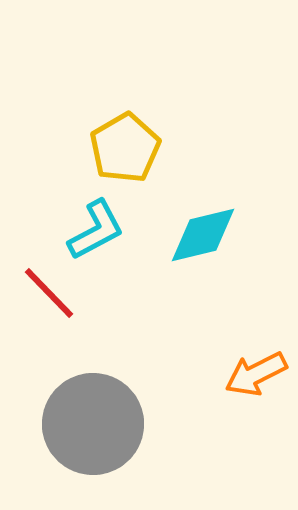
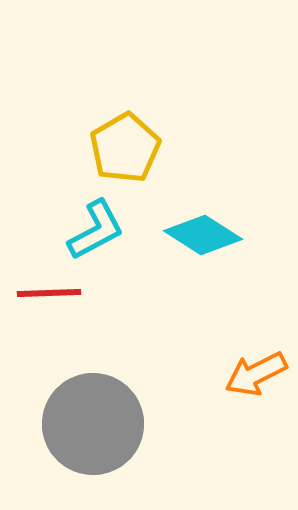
cyan diamond: rotated 46 degrees clockwise
red line: rotated 48 degrees counterclockwise
